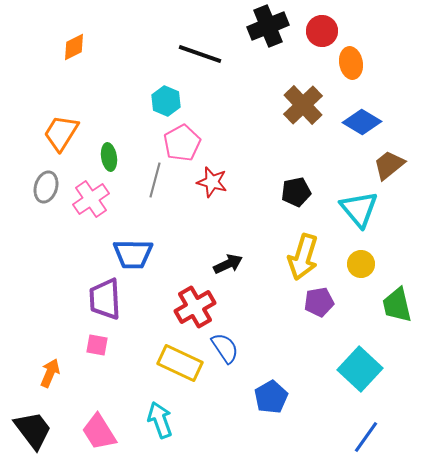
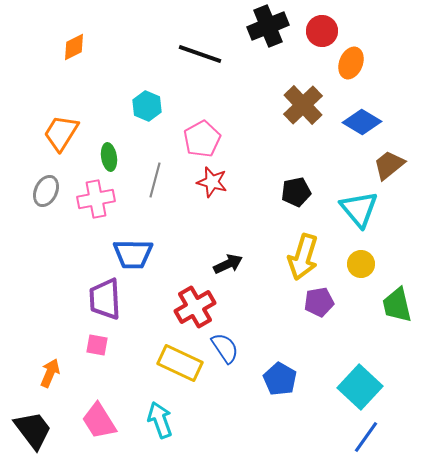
orange ellipse: rotated 32 degrees clockwise
cyan hexagon: moved 19 px left, 5 px down
pink pentagon: moved 20 px right, 4 px up
gray ellipse: moved 4 px down; rotated 8 degrees clockwise
pink cross: moved 5 px right; rotated 24 degrees clockwise
cyan square: moved 18 px down
blue pentagon: moved 9 px right, 18 px up; rotated 12 degrees counterclockwise
pink trapezoid: moved 11 px up
